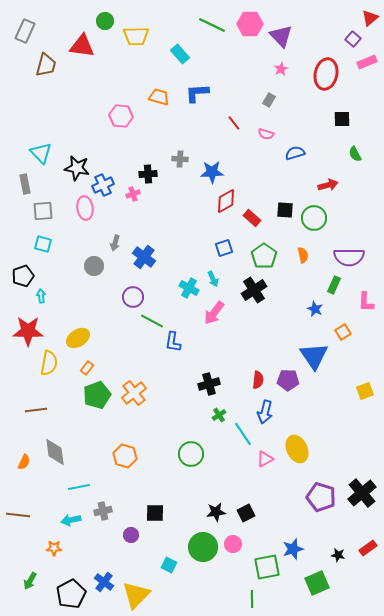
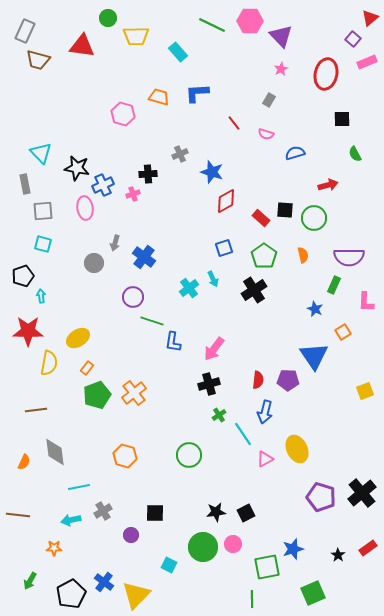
green circle at (105, 21): moved 3 px right, 3 px up
pink hexagon at (250, 24): moved 3 px up
cyan rectangle at (180, 54): moved 2 px left, 2 px up
brown trapezoid at (46, 65): moved 8 px left, 5 px up; rotated 90 degrees clockwise
pink hexagon at (121, 116): moved 2 px right, 2 px up; rotated 10 degrees clockwise
gray cross at (180, 159): moved 5 px up; rotated 28 degrees counterclockwise
blue star at (212, 172): rotated 20 degrees clockwise
red rectangle at (252, 218): moved 9 px right
gray circle at (94, 266): moved 3 px up
cyan cross at (189, 288): rotated 24 degrees clockwise
pink arrow at (214, 313): moved 36 px down
green line at (152, 321): rotated 10 degrees counterclockwise
green circle at (191, 454): moved 2 px left, 1 px down
gray cross at (103, 511): rotated 18 degrees counterclockwise
black star at (338, 555): rotated 24 degrees clockwise
green square at (317, 583): moved 4 px left, 10 px down
